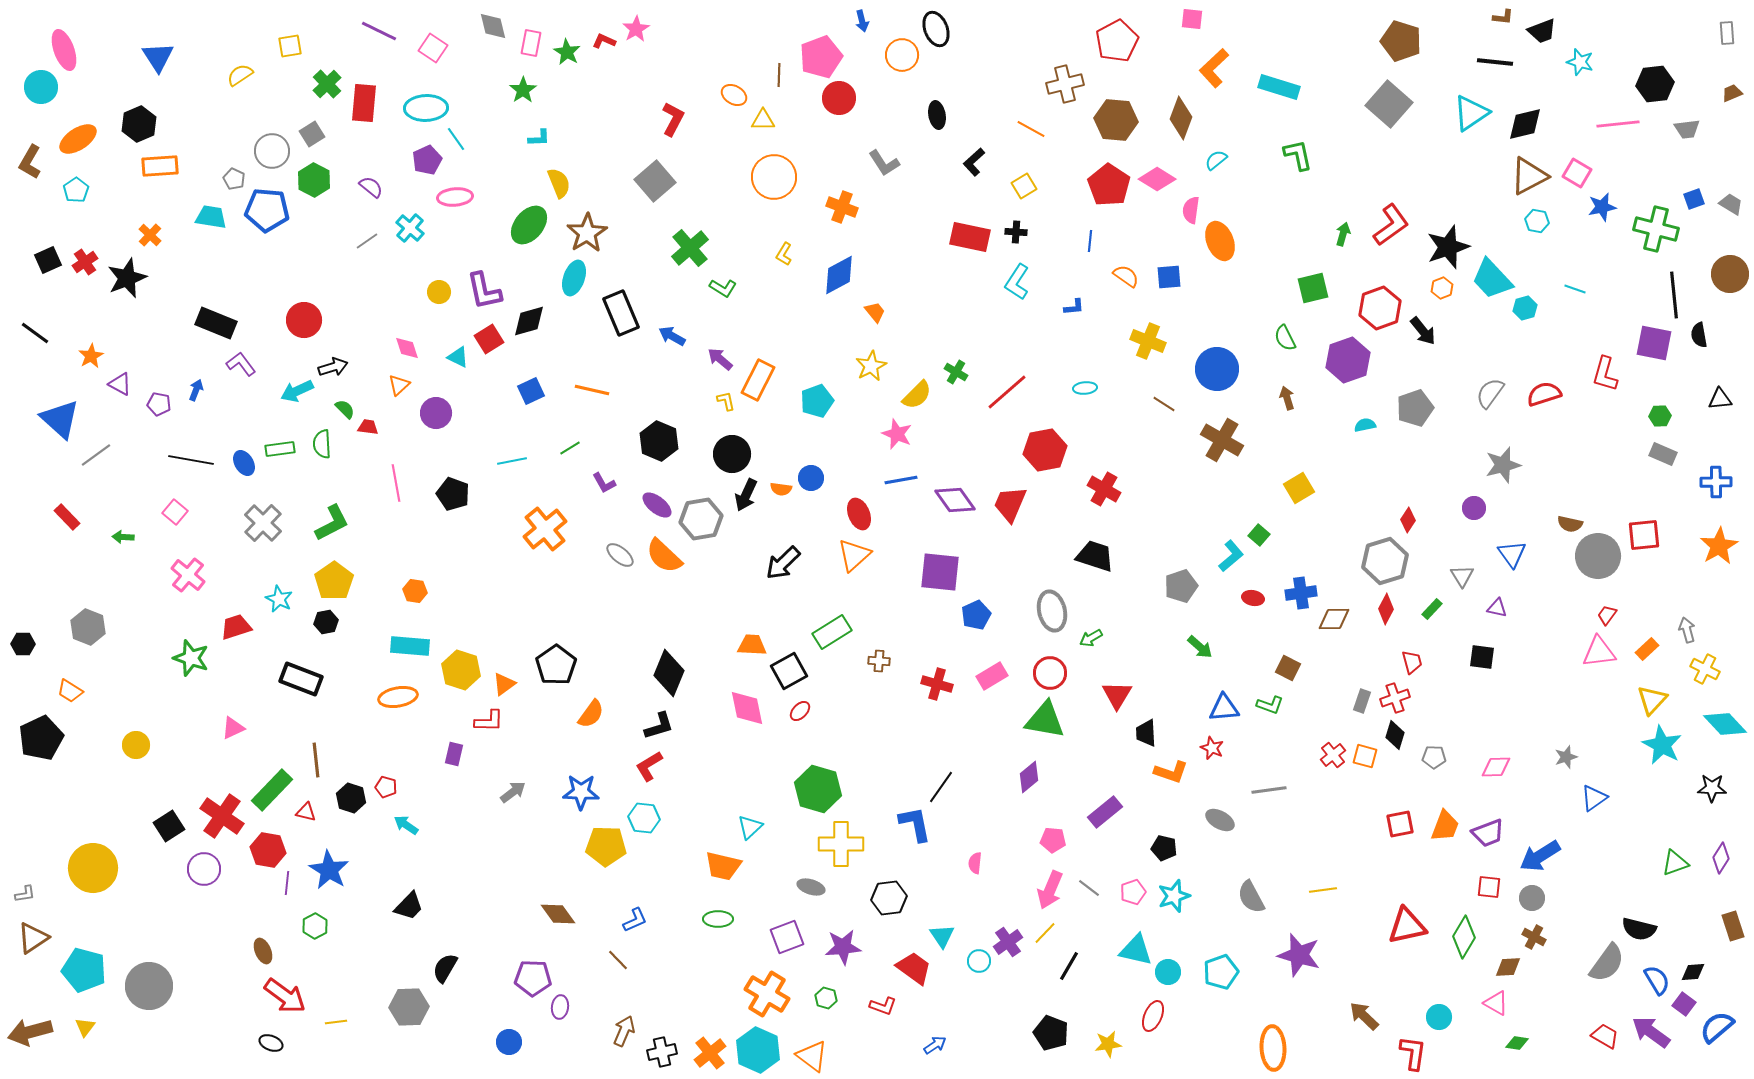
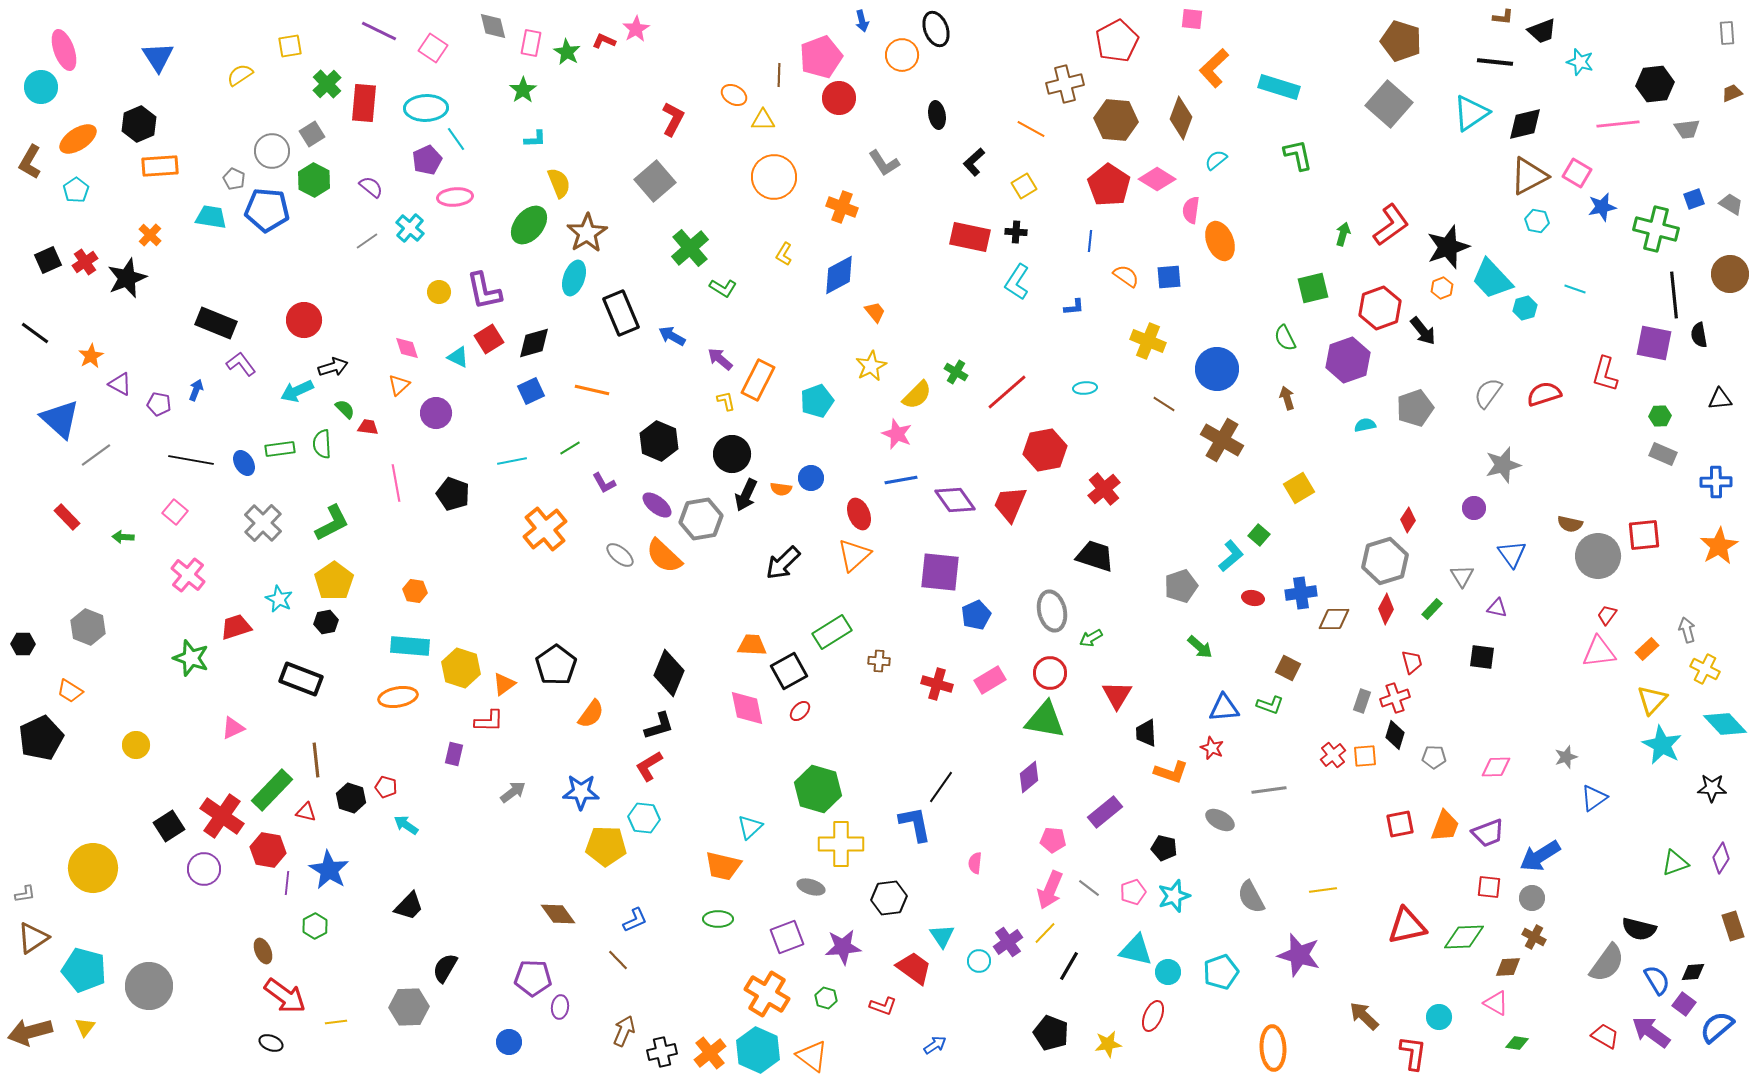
cyan L-shape at (539, 138): moved 4 px left, 1 px down
black diamond at (529, 321): moved 5 px right, 22 px down
gray semicircle at (1490, 393): moved 2 px left
red cross at (1104, 489): rotated 20 degrees clockwise
yellow hexagon at (461, 670): moved 2 px up
pink rectangle at (992, 676): moved 2 px left, 4 px down
orange square at (1365, 756): rotated 20 degrees counterclockwise
green diamond at (1464, 937): rotated 57 degrees clockwise
